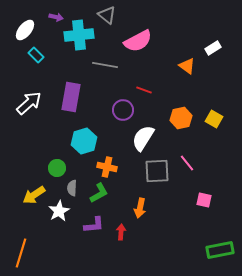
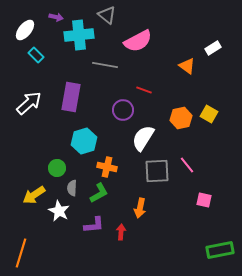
yellow square: moved 5 px left, 5 px up
pink line: moved 2 px down
white star: rotated 15 degrees counterclockwise
